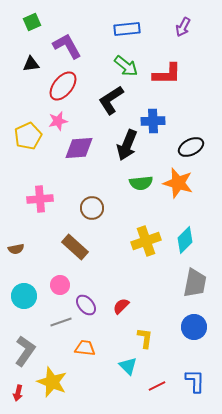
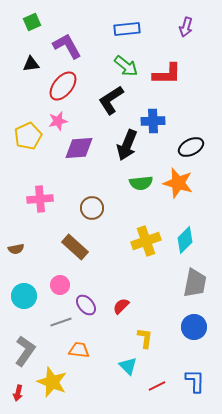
purple arrow: moved 3 px right; rotated 12 degrees counterclockwise
orange trapezoid: moved 6 px left, 2 px down
